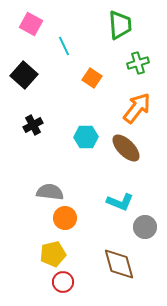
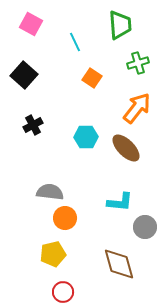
cyan line: moved 11 px right, 4 px up
cyan L-shape: rotated 16 degrees counterclockwise
red circle: moved 10 px down
